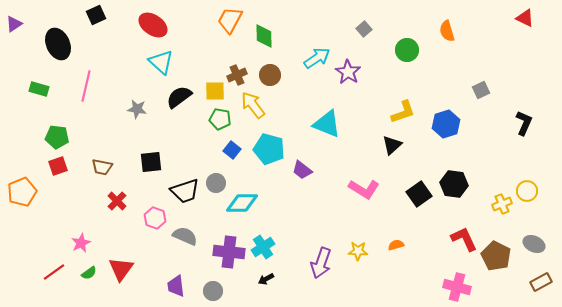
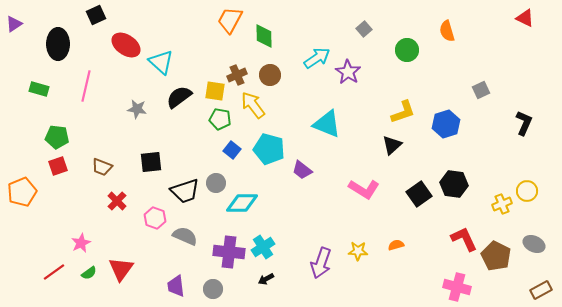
red ellipse at (153, 25): moved 27 px left, 20 px down
black ellipse at (58, 44): rotated 24 degrees clockwise
yellow square at (215, 91): rotated 10 degrees clockwise
brown trapezoid at (102, 167): rotated 10 degrees clockwise
brown rectangle at (541, 282): moved 8 px down
gray circle at (213, 291): moved 2 px up
